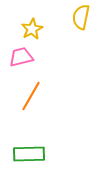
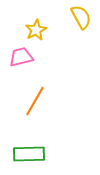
yellow semicircle: rotated 140 degrees clockwise
yellow star: moved 4 px right, 1 px down
orange line: moved 4 px right, 5 px down
